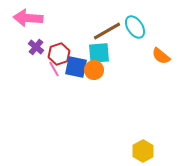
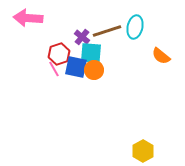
cyan ellipse: rotated 45 degrees clockwise
brown line: rotated 12 degrees clockwise
purple cross: moved 46 px right, 10 px up
cyan square: moved 8 px left; rotated 10 degrees clockwise
